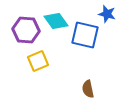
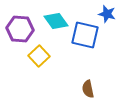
purple hexagon: moved 6 px left, 1 px up
yellow square: moved 1 px right, 5 px up; rotated 20 degrees counterclockwise
